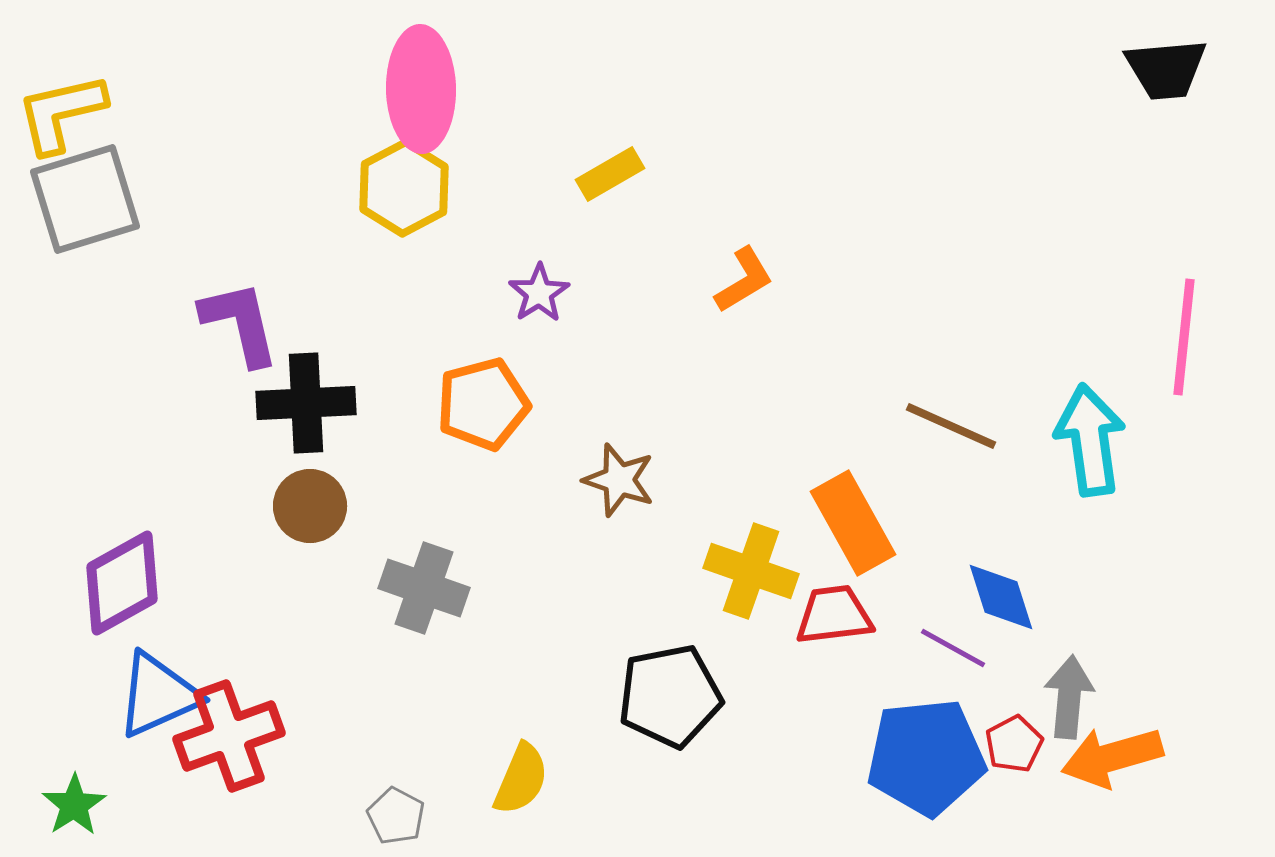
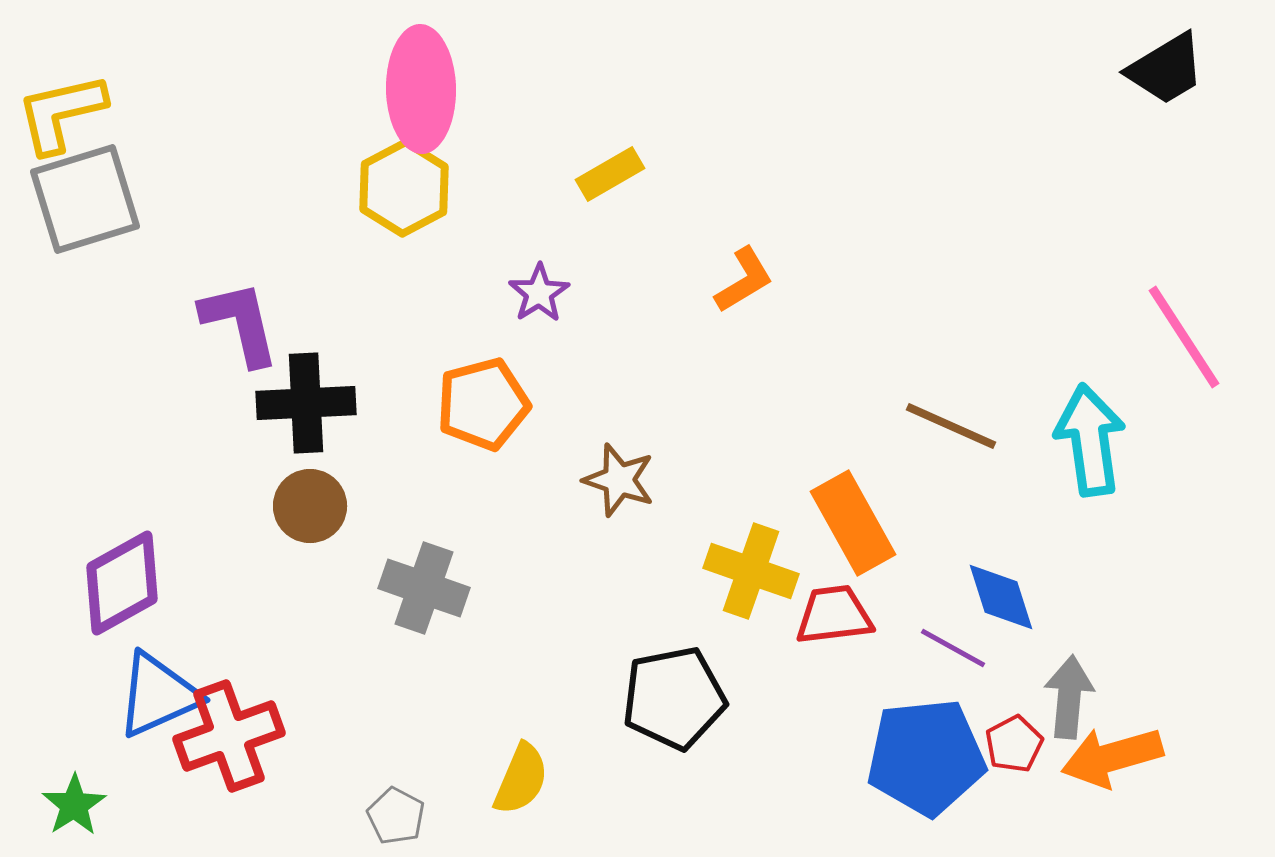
black trapezoid: rotated 26 degrees counterclockwise
pink line: rotated 39 degrees counterclockwise
black pentagon: moved 4 px right, 2 px down
